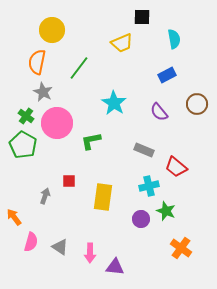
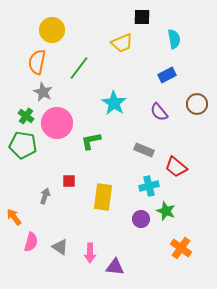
green pentagon: rotated 20 degrees counterclockwise
